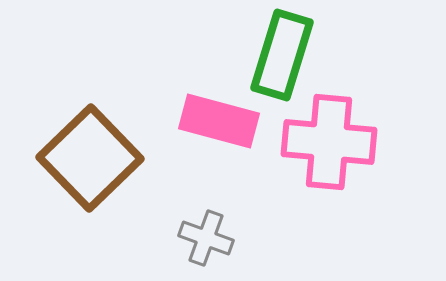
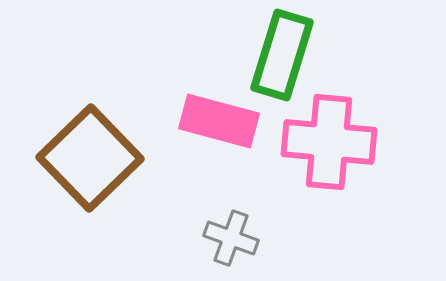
gray cross: moved 25 px right
